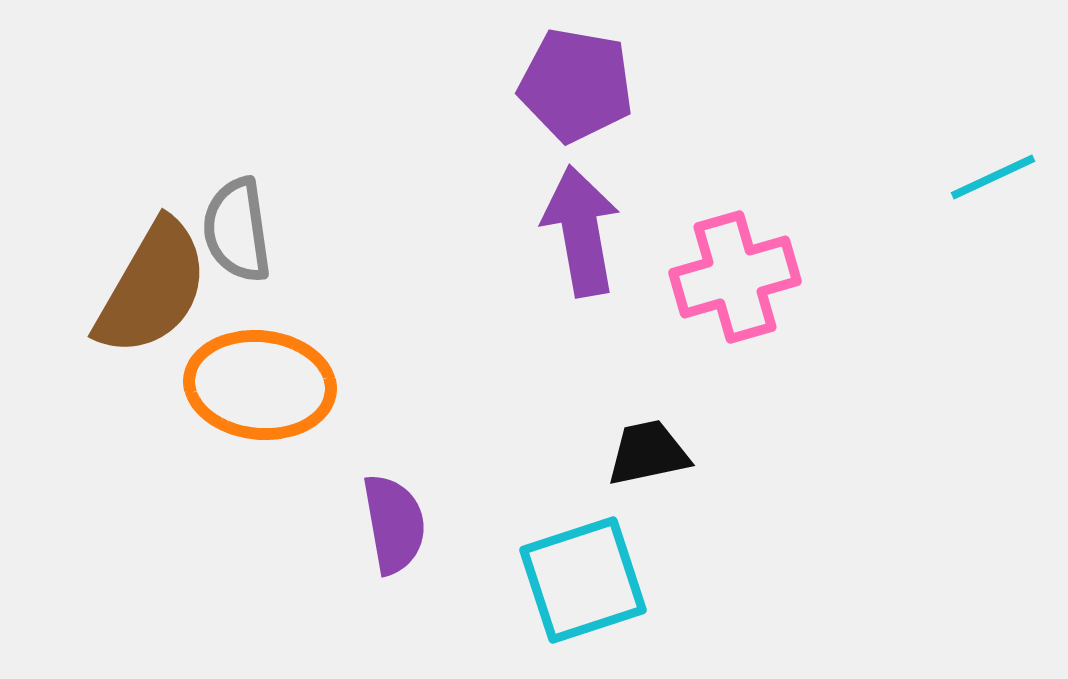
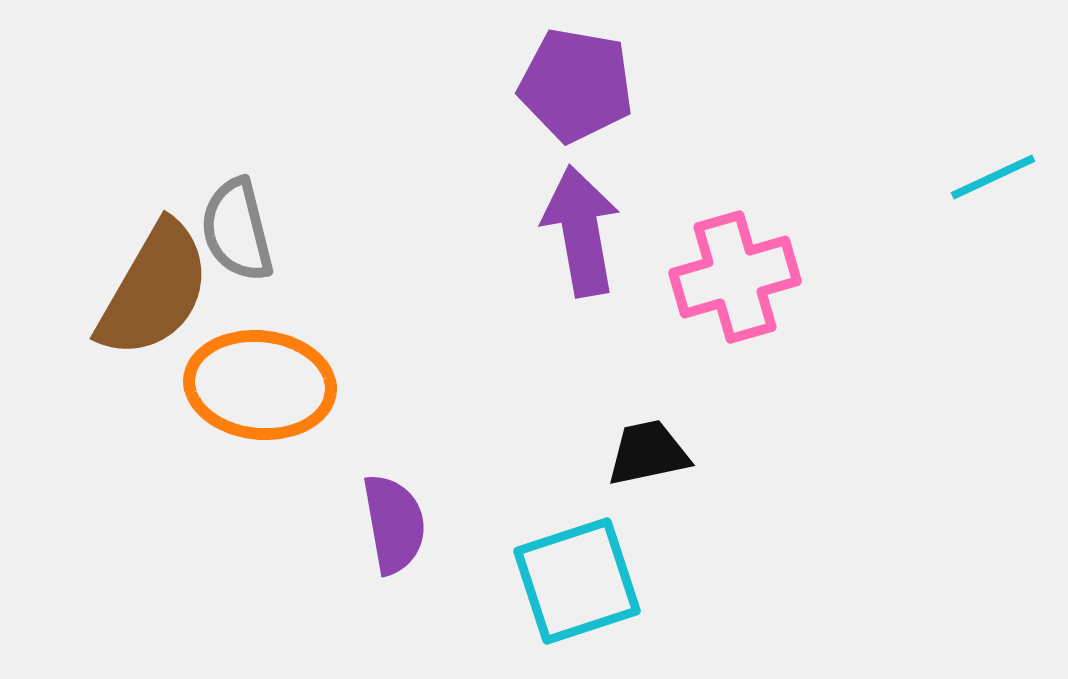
gray semicircle: rotated 6 degrees counterclockwise
brown semicircle: moved 2 px right, 2 px down
cyan square: moved 6 px left, 1 px down
